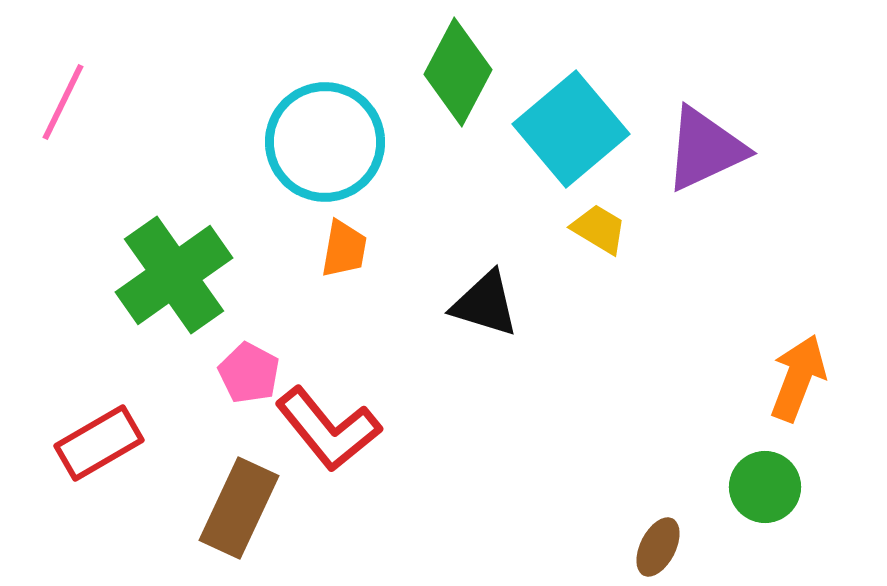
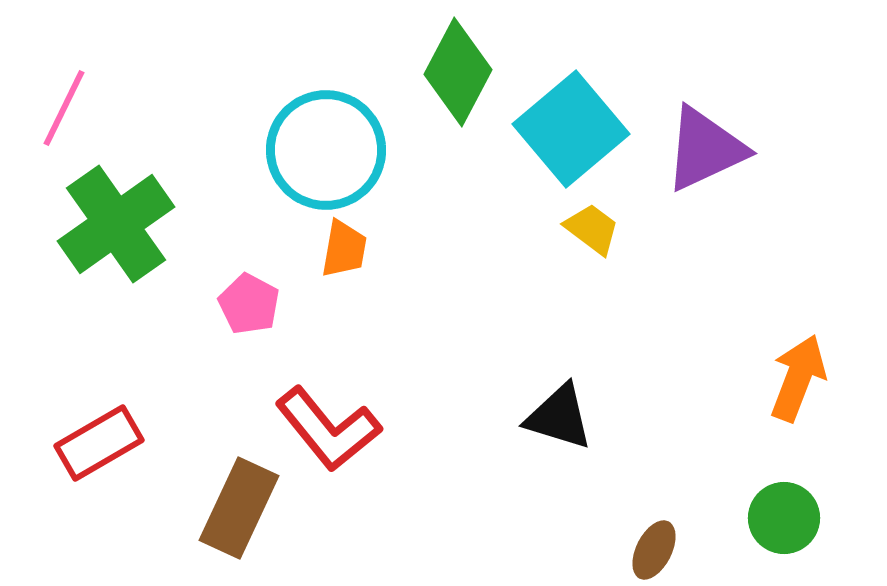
pink line: moved 1 px right, 6 px down
cyan circle: moved 1 px right, 8 px down
yellow trapezoid: moved 7 px left; rotated 6 degrees clockwise
green cross: moved 58 px left, 51 px up
black triangle: moved 74 px right, 113 px down
pink pentagon: moved 69 px up
green circle: moved 19 px right, 31 px down
brown ellipse: moved 4 px left, 3 px down
